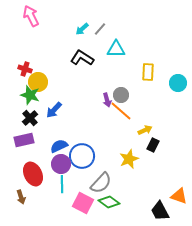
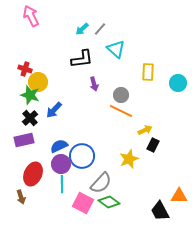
cyan triangle: rotated 42 degrees clockwise
black L-shape: moved 1 px down; rotated 140 degrees clockwise
purple arrow: moved 13 px left, 16 px up
orange line: rotated 15 degrees counterclockwise
red ellipse: rotated 50 degrees clockwise
orange triangle: rotated 18 degrees counterclockwise
